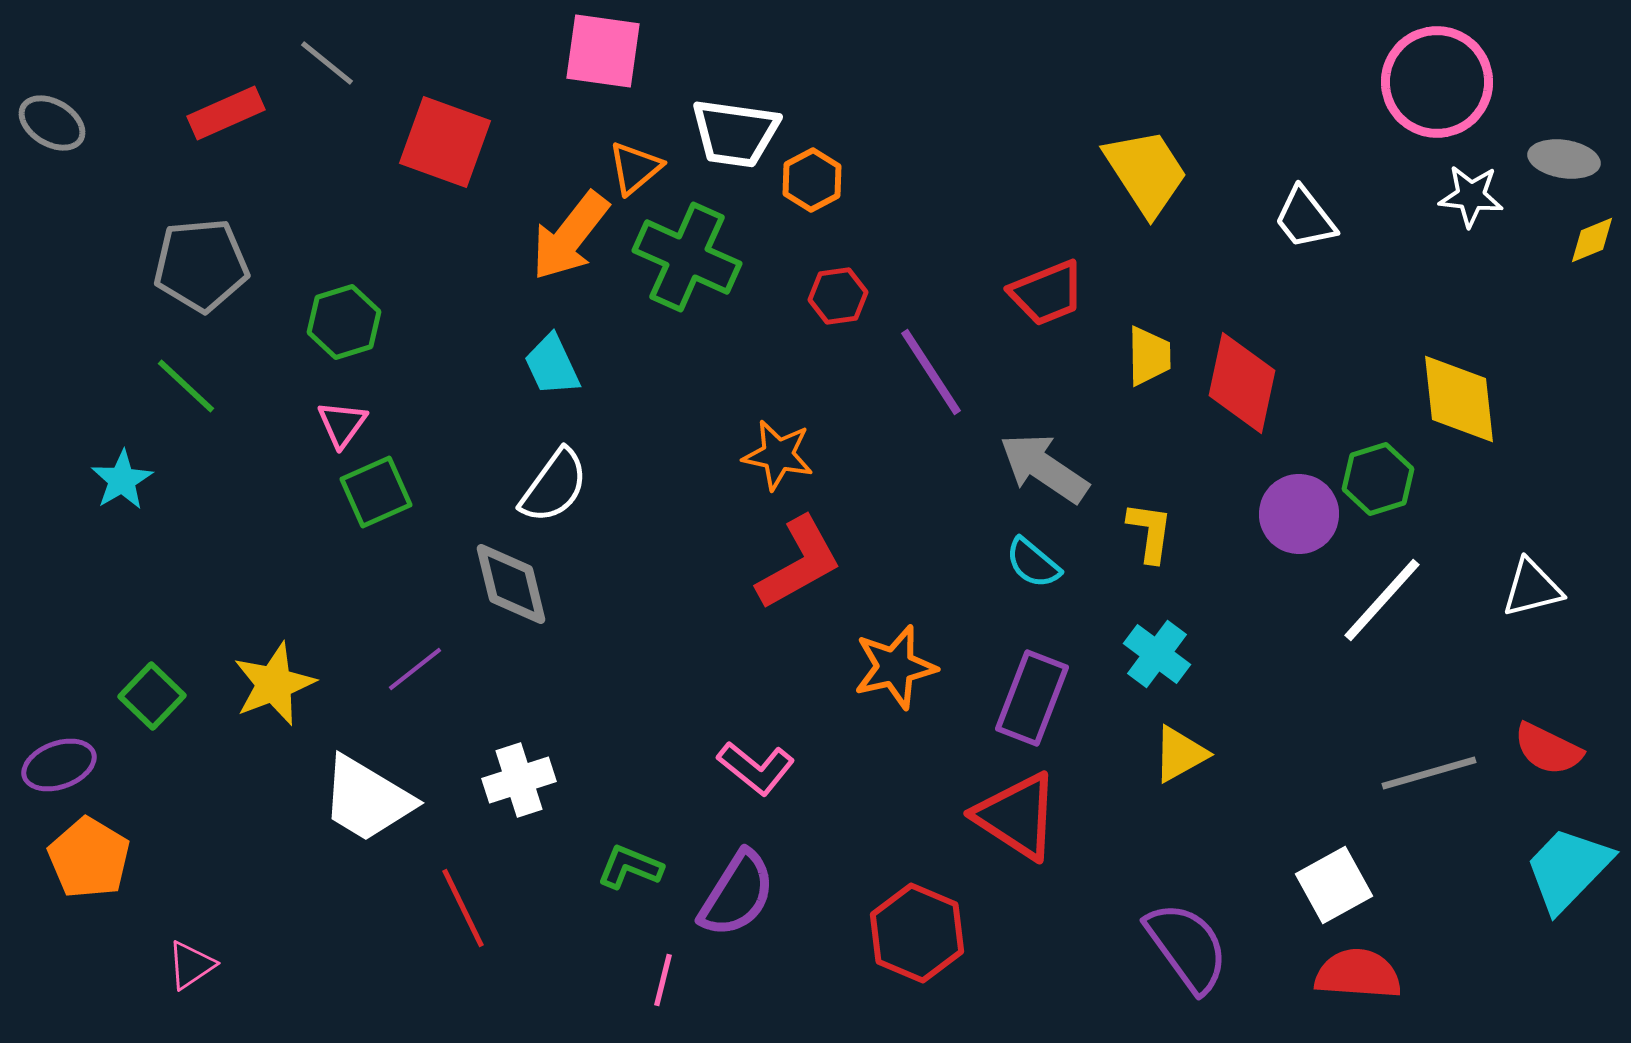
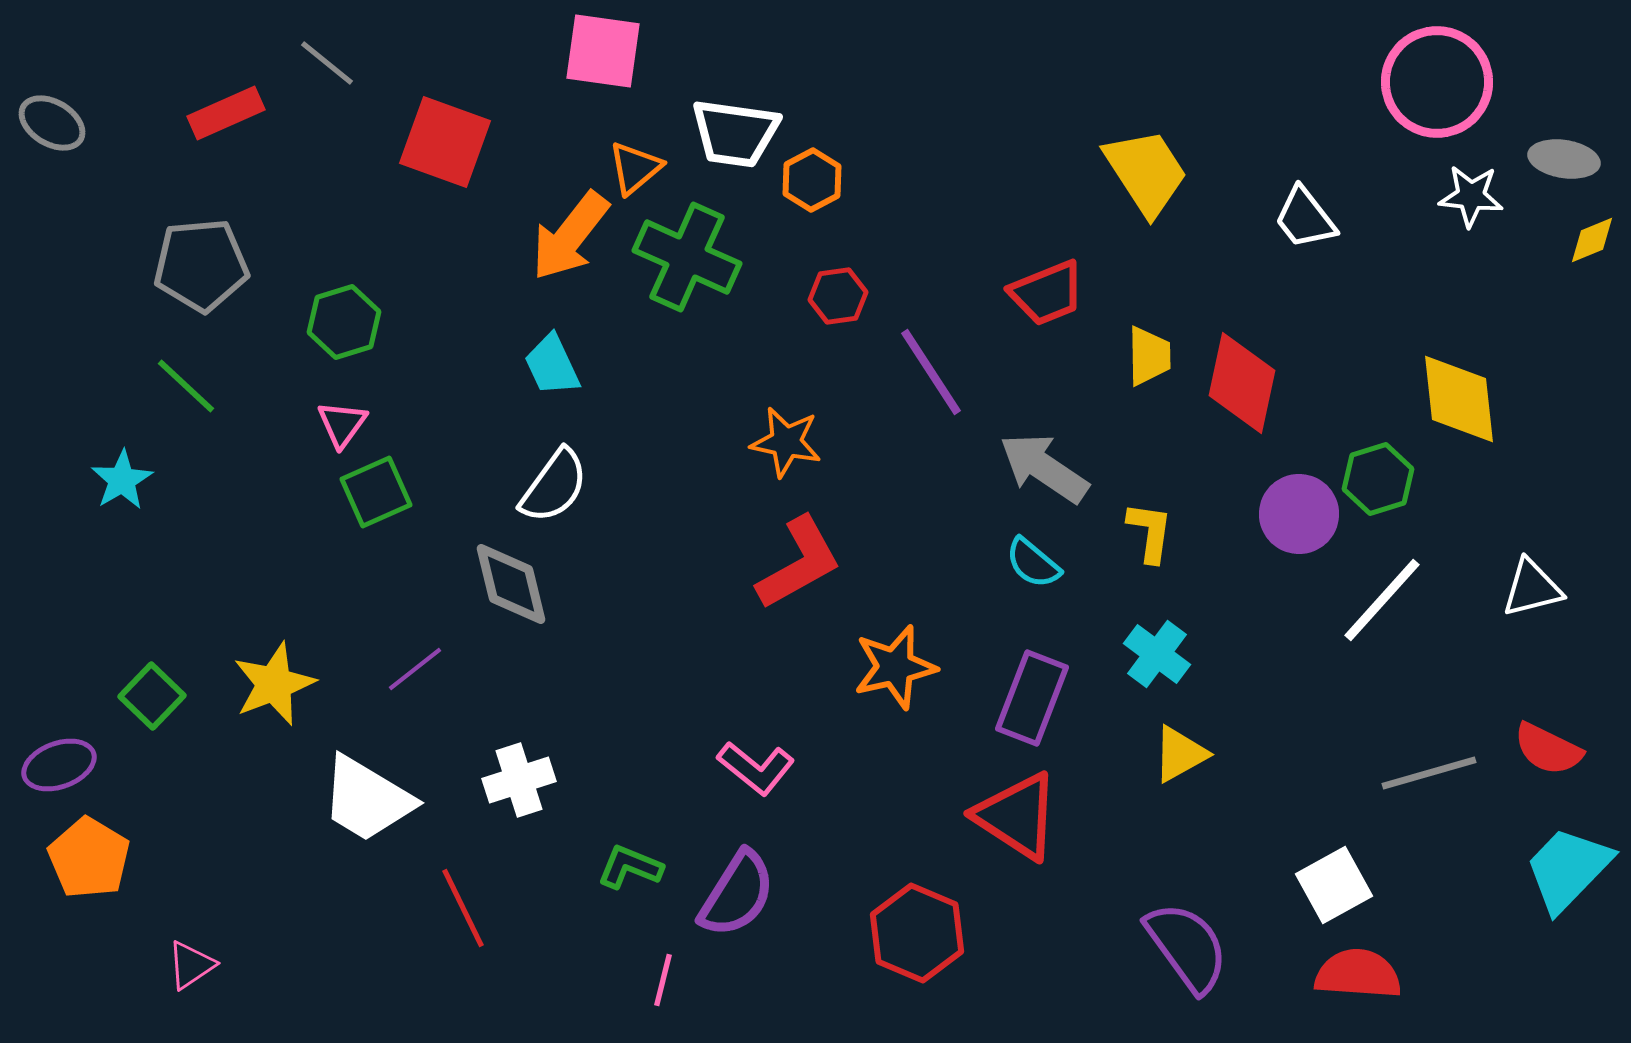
orange star at (778, 455): moved 8 px right, 13 px up
